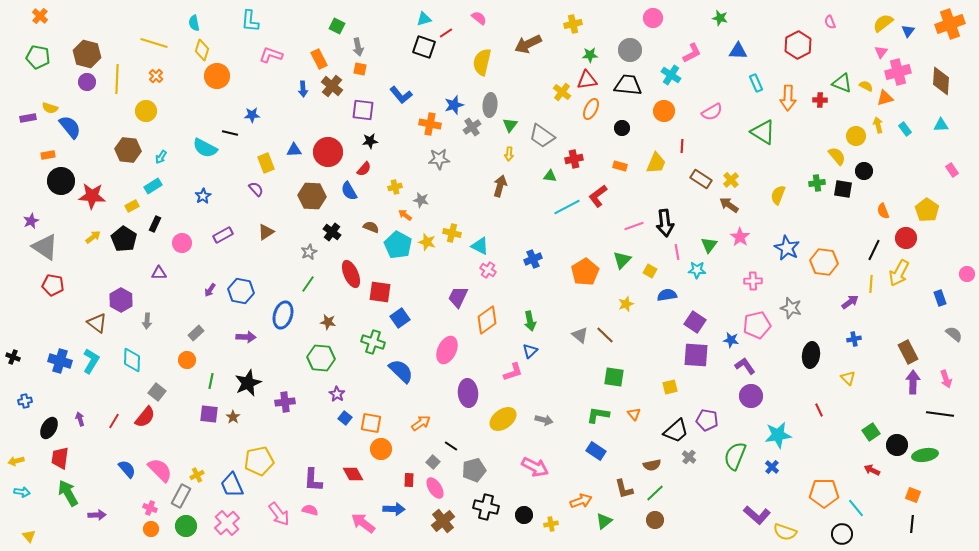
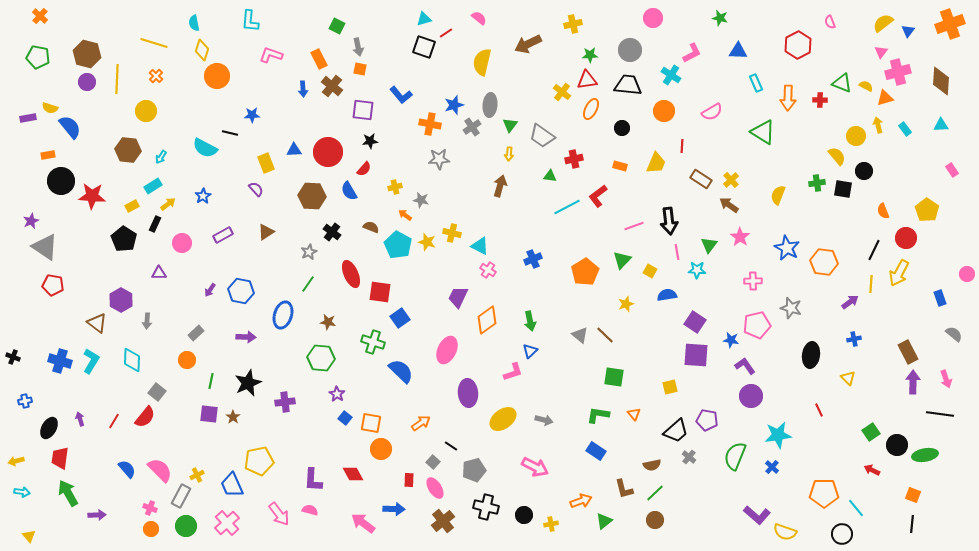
black arrow at (665, 223): moved 4 px right, 2 px up
yellow arrow at (93, 237): moved 75 px right, 33 px up
